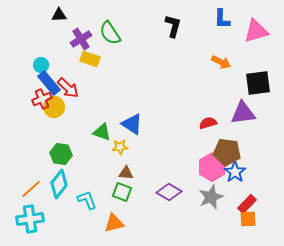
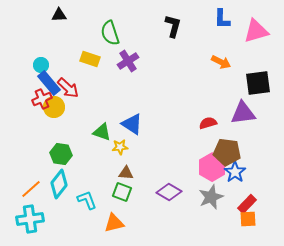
green semicircle: rotated 15 degrees clockwise
purple cross: moved 47 px right, 22 px down
